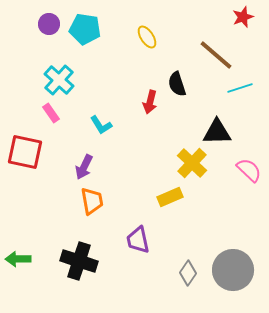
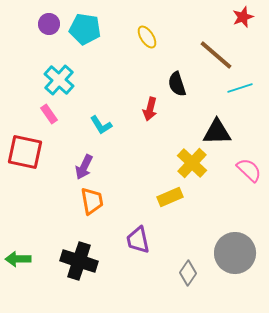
red arrow: moved 7 px down
pink rectangle: moved 2 px left, 1 px down
gray circle: moved 2 px right, 17 px up
